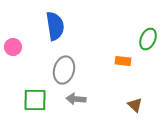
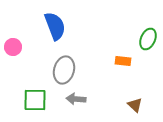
blue semicircle: rotated 12 degrees counterclockwise
